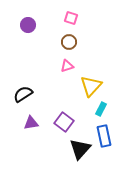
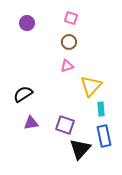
purple circle: moved 1 px left, 2 px up
cyan rectangle: rotated 32 degrees counterclockwise
purple square: moved 1 px right, 3 px down; rotated 18 degrees counterclockwise
